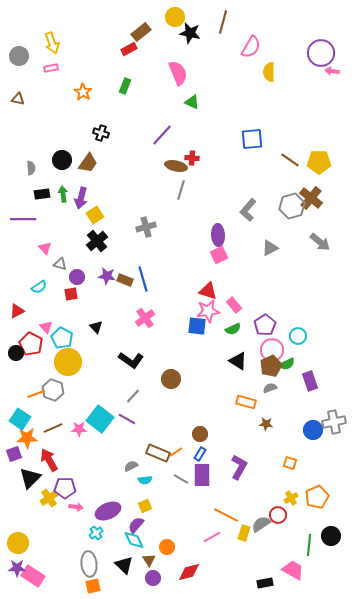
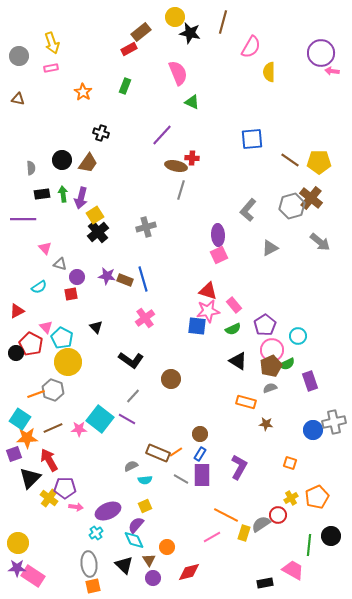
black cross at (97, 241): moved 1 px right, 9 px up
yellow cross at (49, 498): rotated 18 degrees counterclockwise
